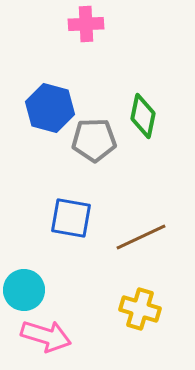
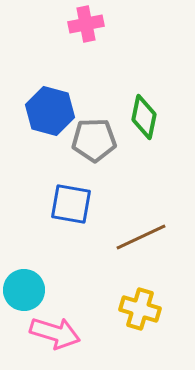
pink cross: rotated 8 degrees counterclockwise
blue hexagon: moved 3 px down
green diamond: moved 1 px right, 1 px down
blue square: moved 14 px up
pink arrow: moved 9 px right, 3 px up
